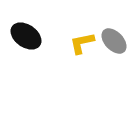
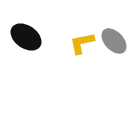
black ellipse: moved 1 px down
